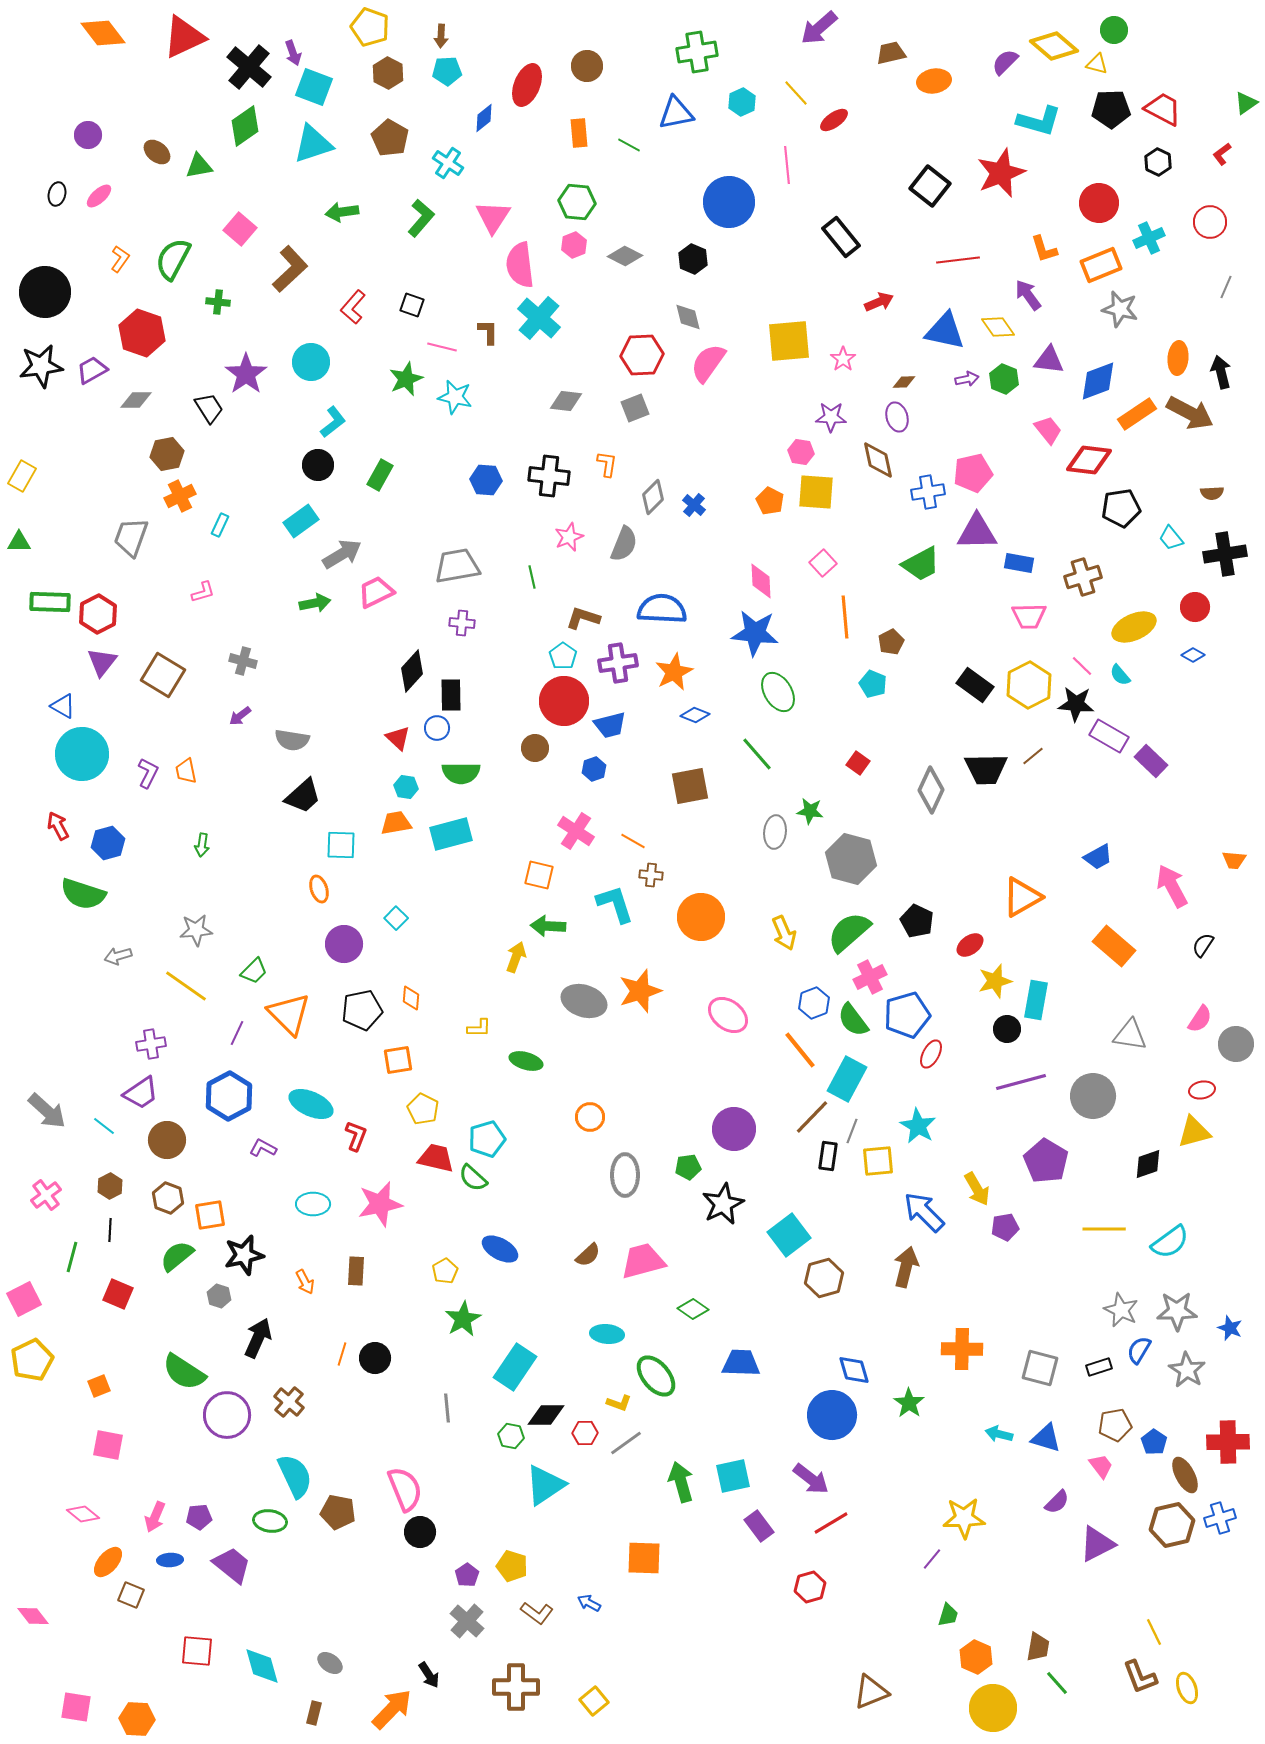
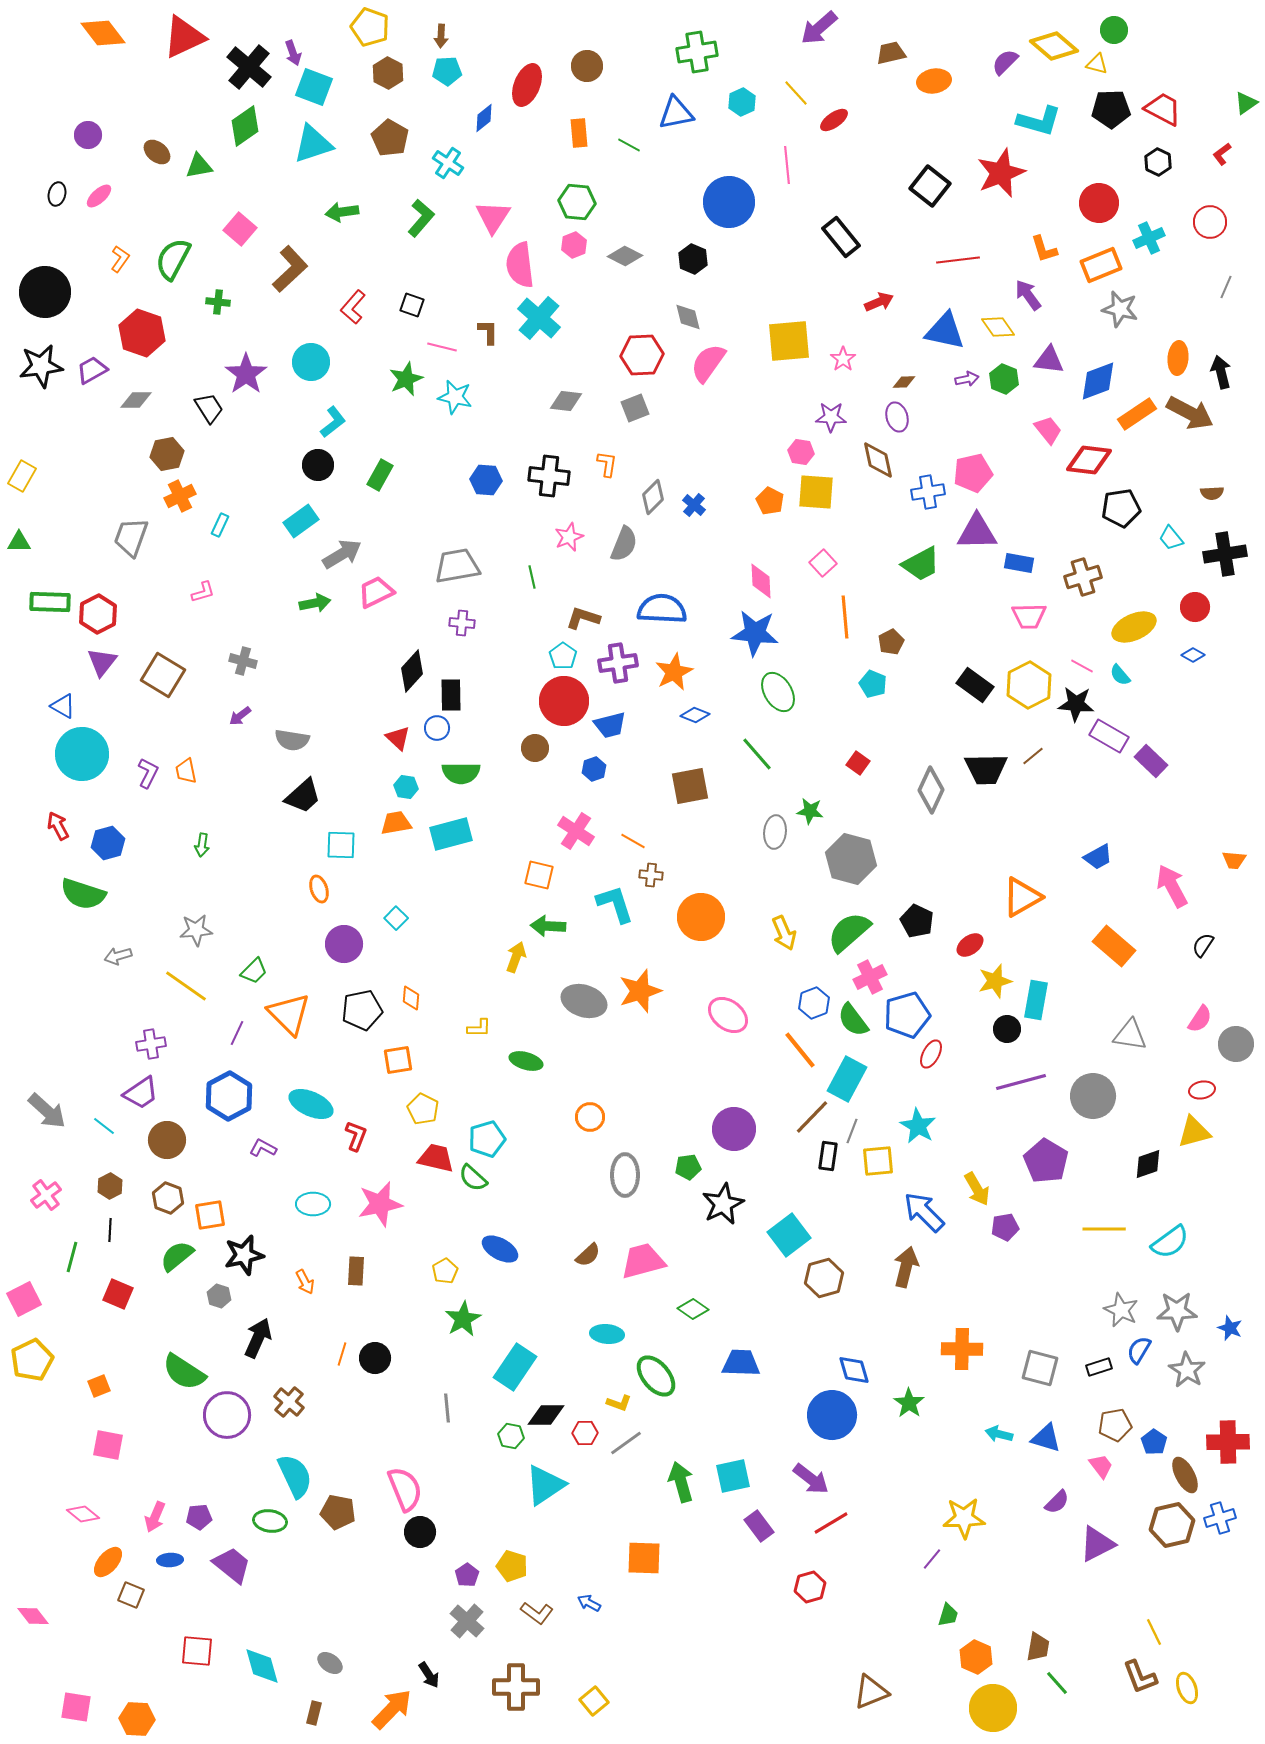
pink line at (1082, 666): rotated 15 degrees counterclockwise
